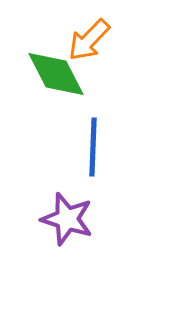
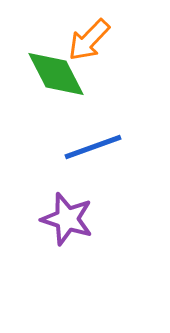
blue line: rotated 68 degrees clockwise
